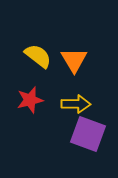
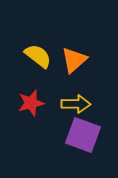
orange triangle: rotated 20 degrees clockwise
red star: moved 1 px right, 3 px down
purple square: moved 5 px left, 1 px down
